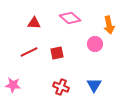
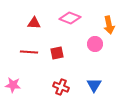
pink diamond: rotated 20 degrees counterclockwise
red line: rotated 30 degrees clockwise
